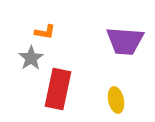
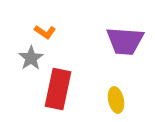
orange L-shape: rotated 25 degrees clockwise
